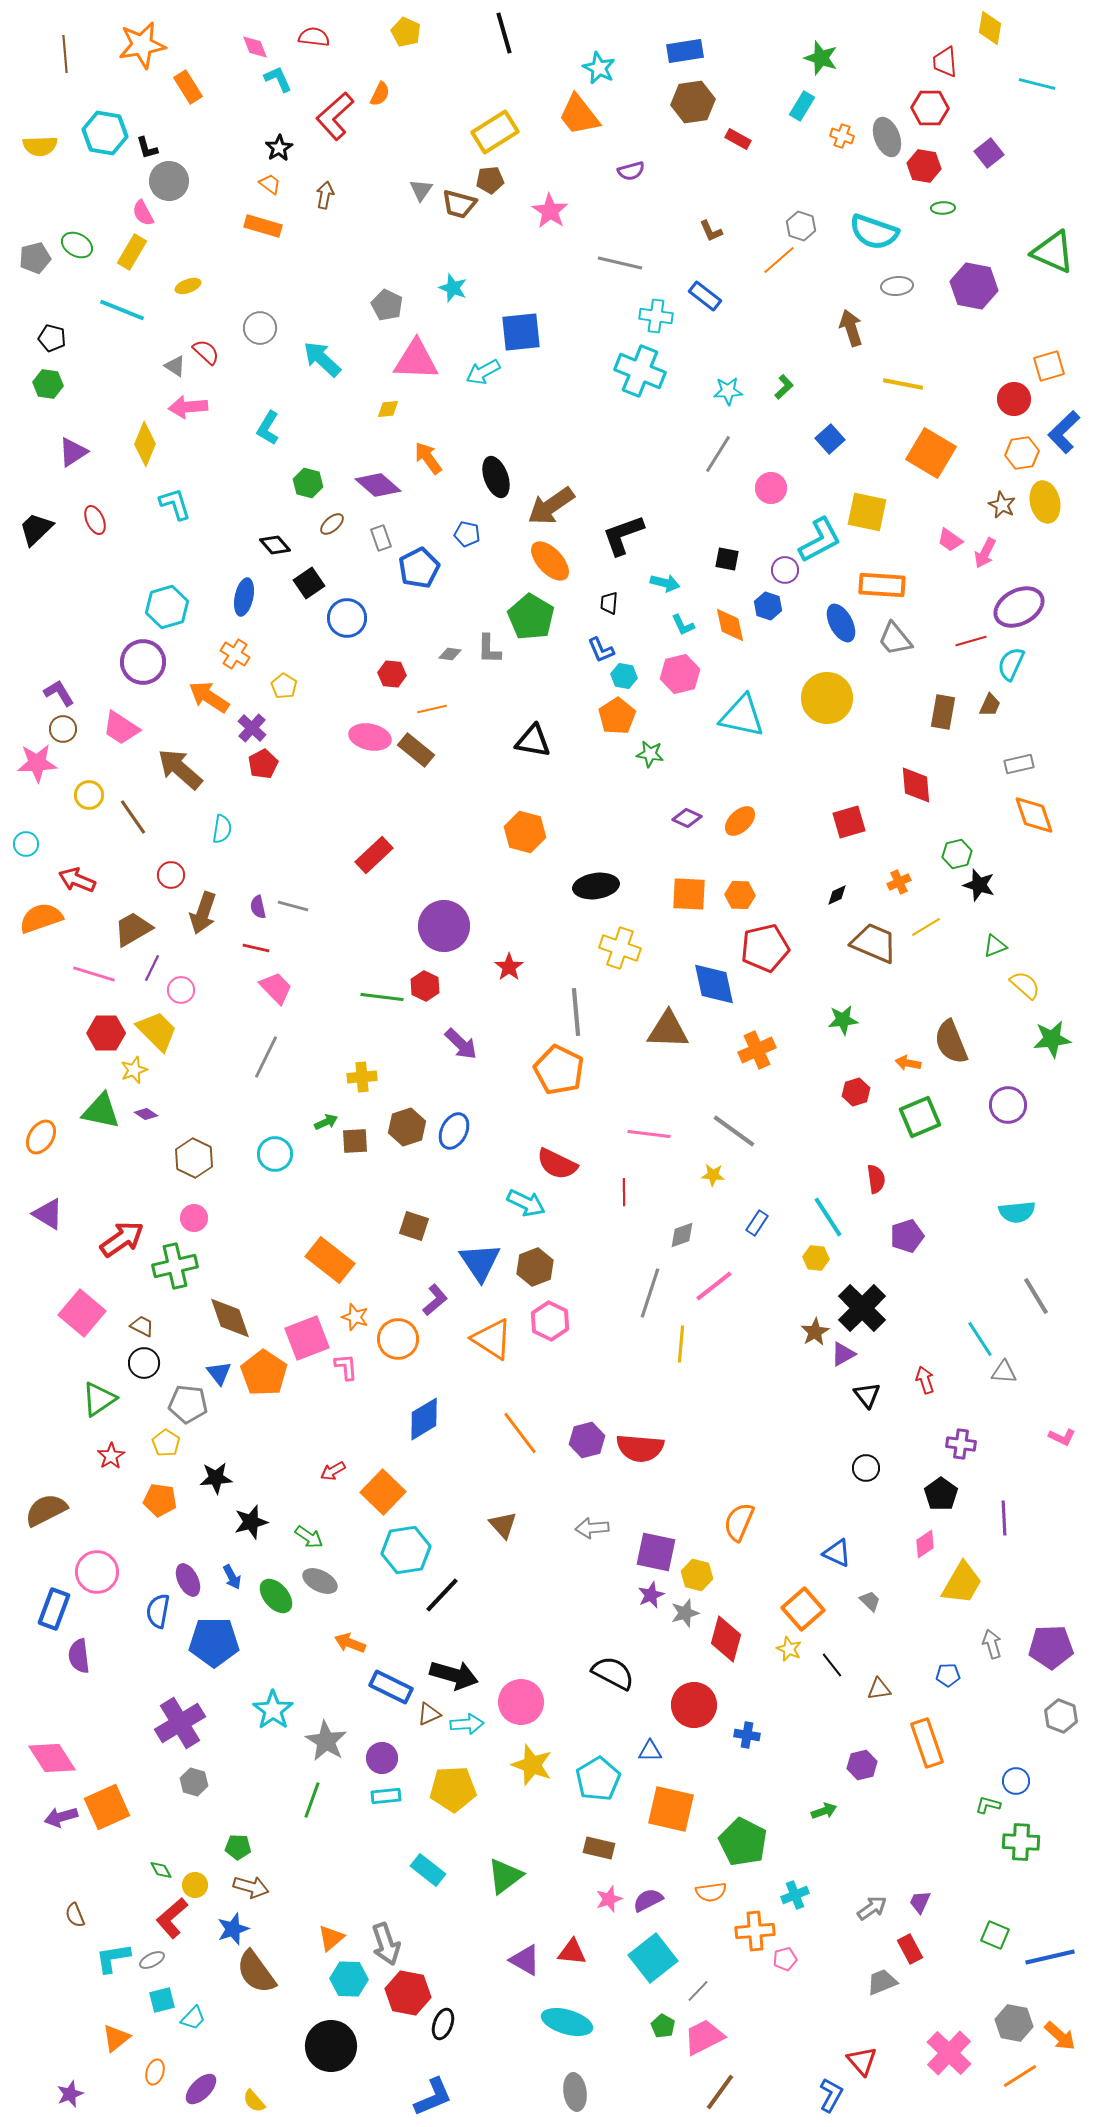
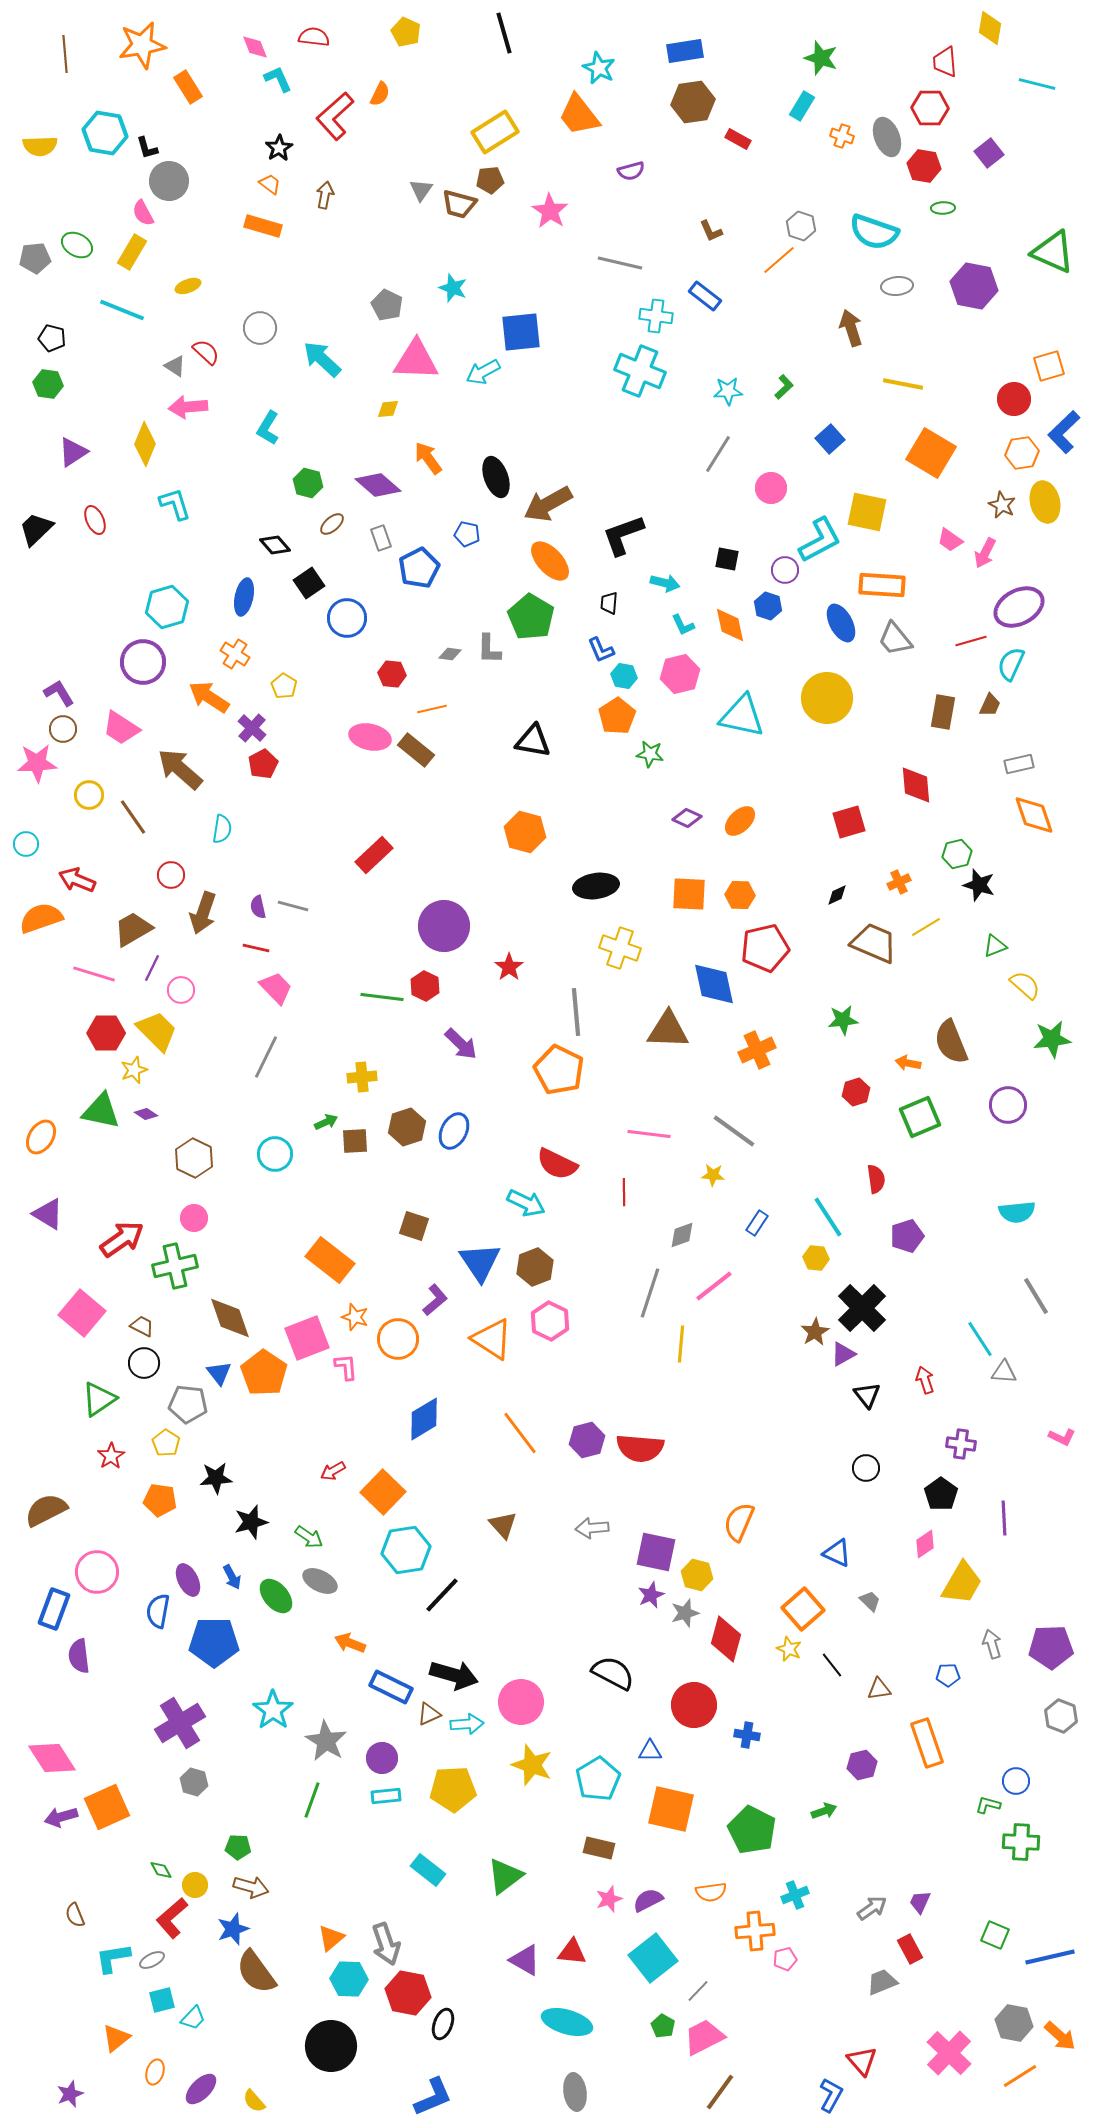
gray pentagon at (35, 258): rotated 8 degrees clockwise
brown arrow at (551, 506): moved 3 px left, 2 px up; rotated 6 degrees clockwise
green pentagon at (743, 1842): moved 9 px right, 12 px up
